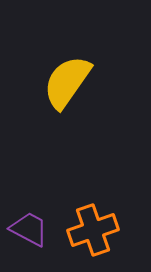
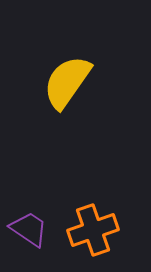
purple trapezoid: rotated 6 degrees clockwise
